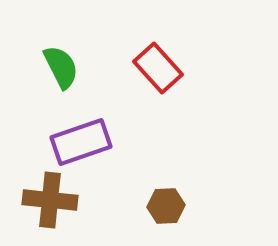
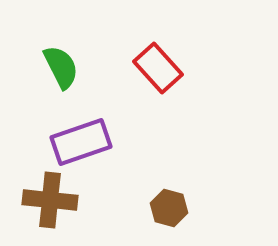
brown hexagon: moved 3 px right, 2 px down; rotated 18 degrees clockwise
